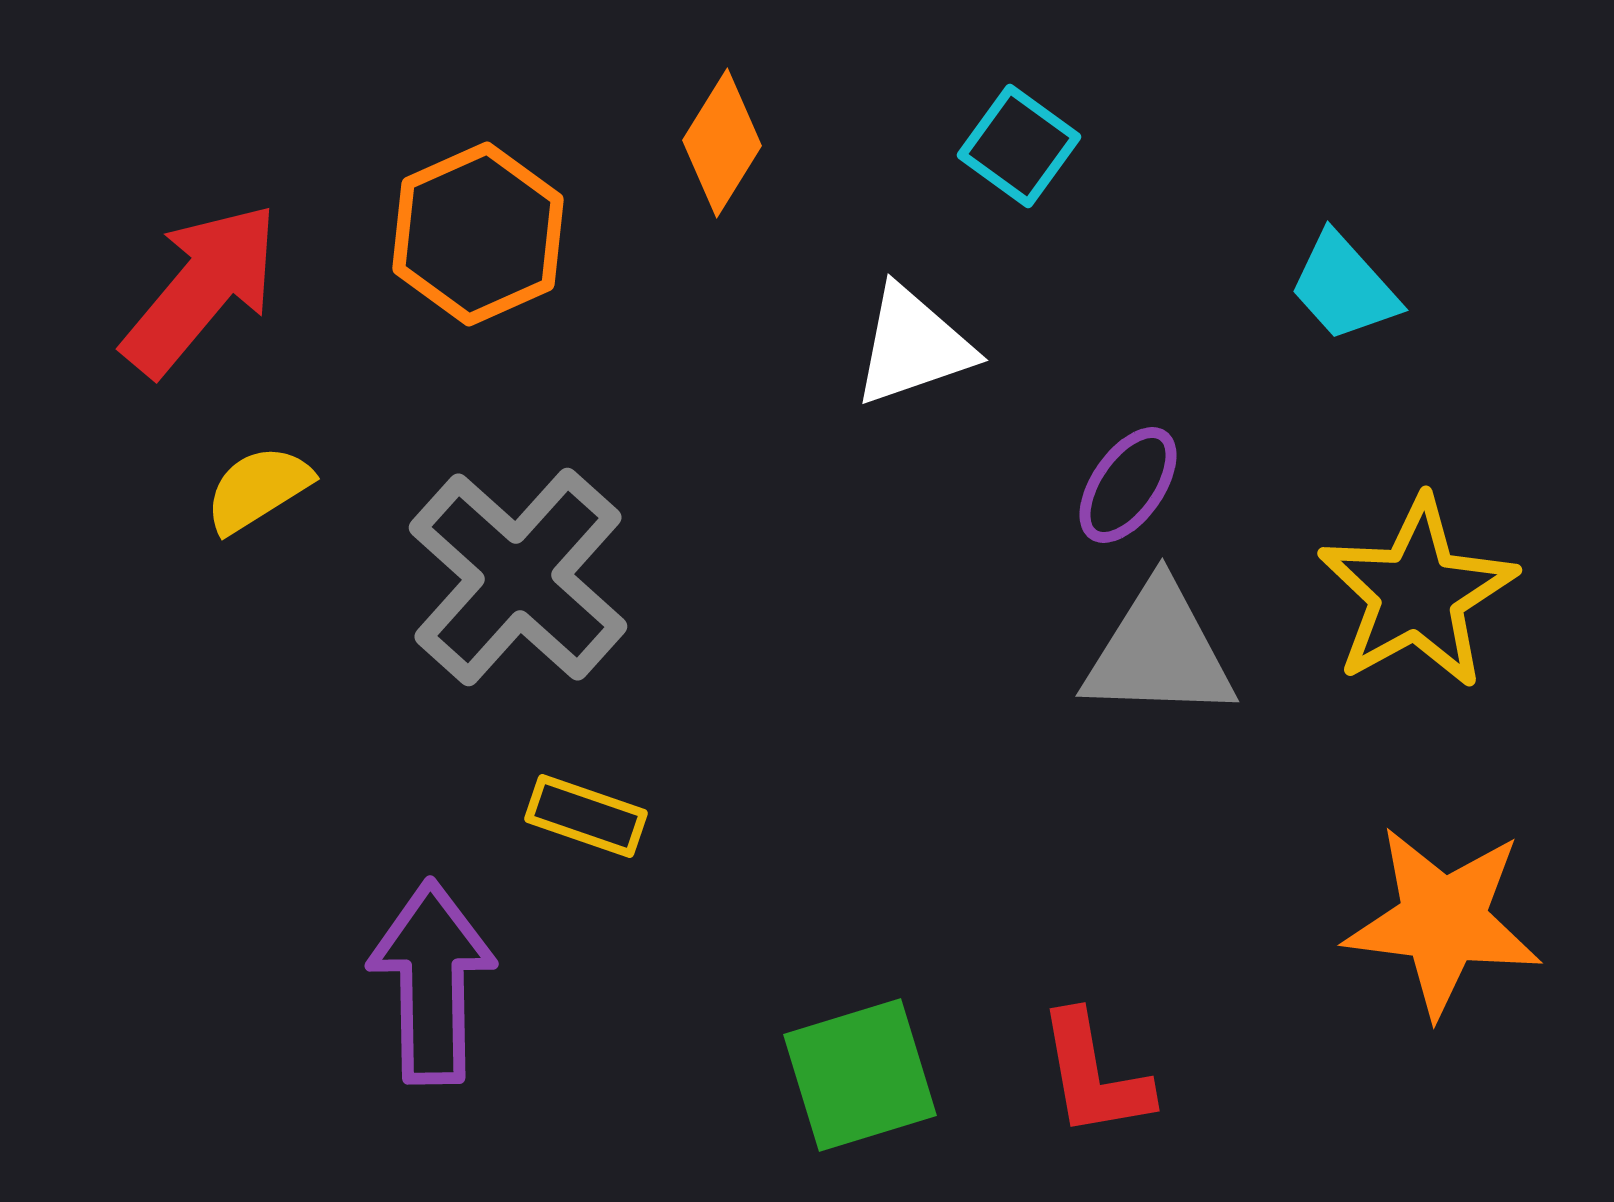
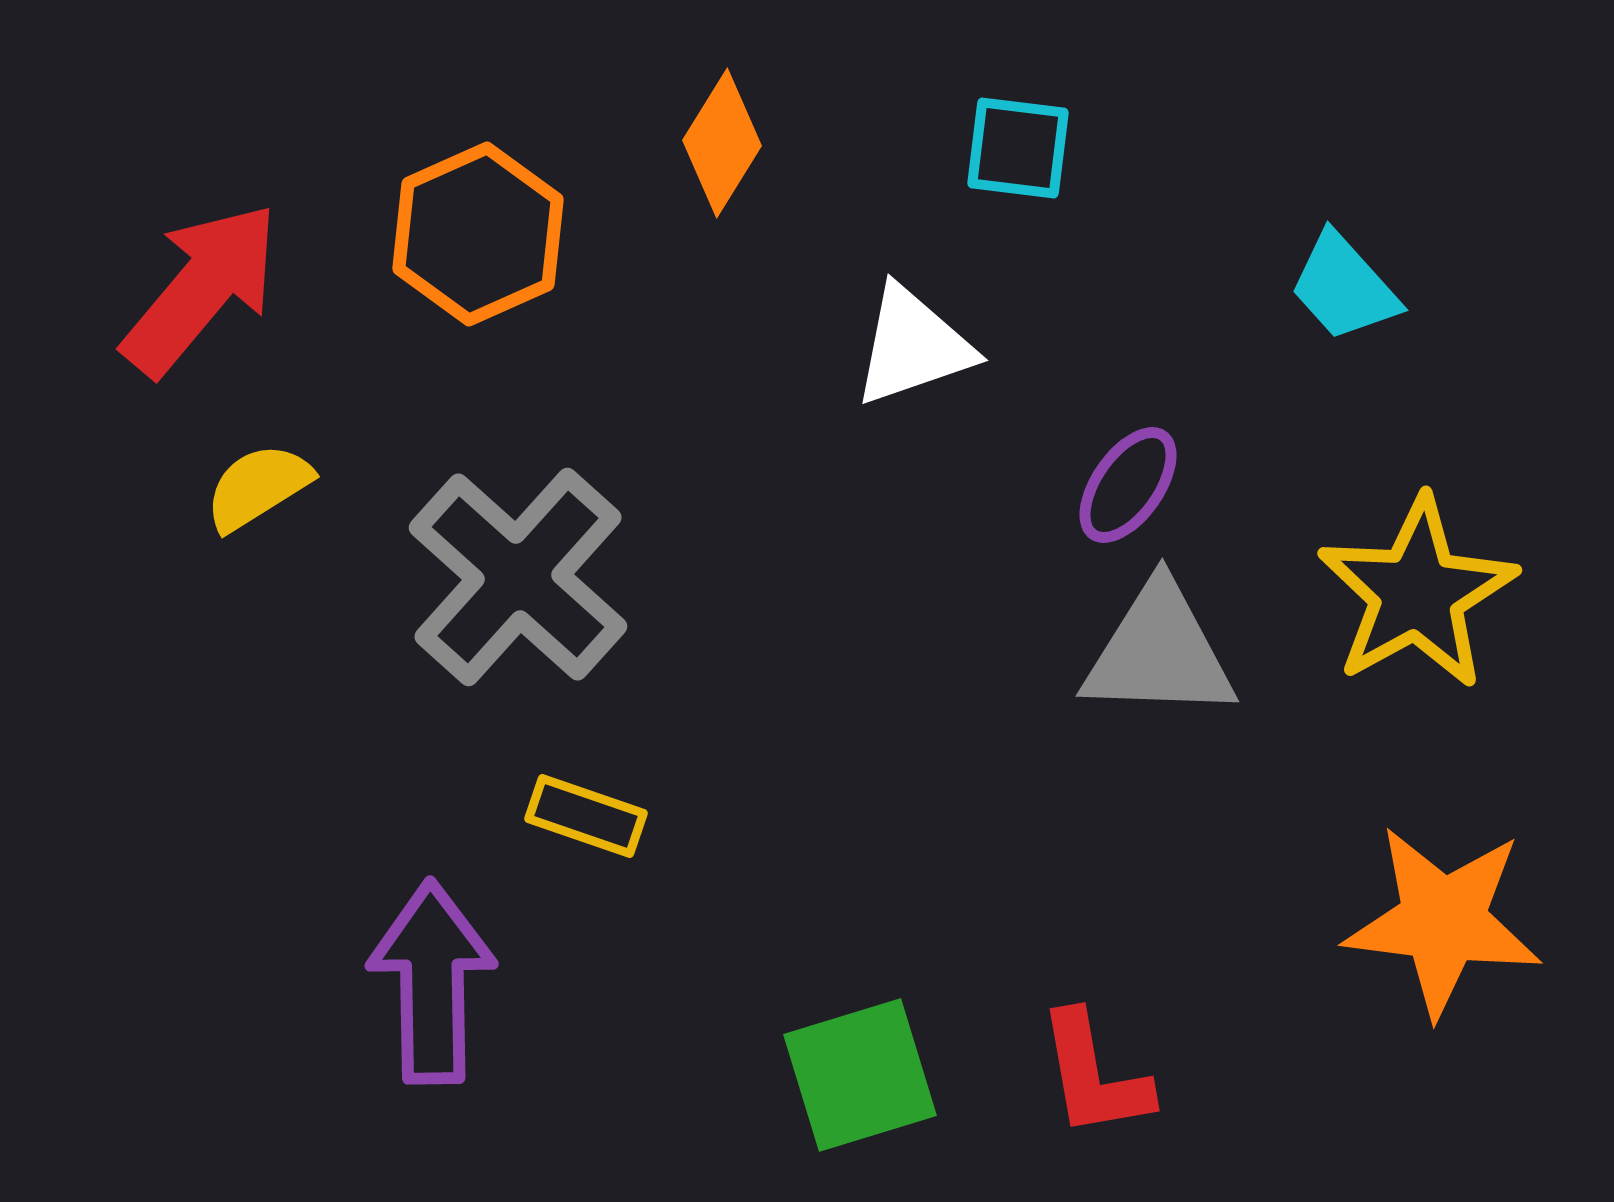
cyan square: moved 1 px left, 2 px down; rotated 29 degrees counterclockwise
yellow semicircle: moved 2 px up
